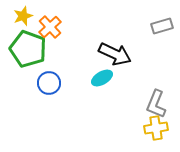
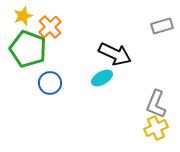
blue circle: moved 1 px right
yellow cross: rotated 15 degrees counterclockwise
